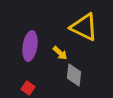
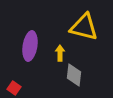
yellow triangle: rotated 12 degrees counterclockwise
yellow arrow: rotated 133 degrees counterclockwise
red square: moved 14 px left
